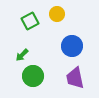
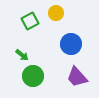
yellow circle: moved 1 px left, 1 px up
blue circle: moved 1 px left, 2 px up
green arrow: rotated 96 degrees counterclockwise
purple trapezoid: moved 2 px right, 1 px up; rotated 30 degrees counterclockwise
